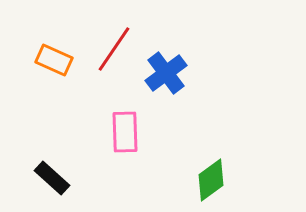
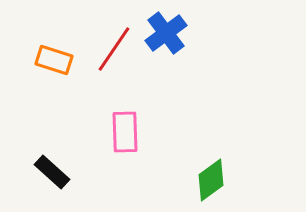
orange rectangle: rotated 6 degrees counterclockwise
blue cross: moved 40 px up
black rectangle: moved 6 px up
